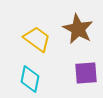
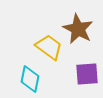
yellow trapezoid: moved 12 px right, 8 px down
purple square: moved 1 px right, 1 px down
